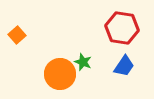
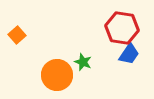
blue trapezoid: moved 5 px right, 12 px up
orange circle: moved 3 px left, 1 px down
